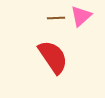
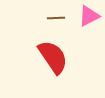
pink triangle: moved 8 px right; rotated 15 degrees clockwise
